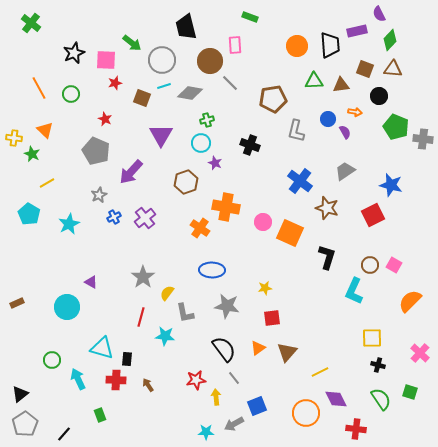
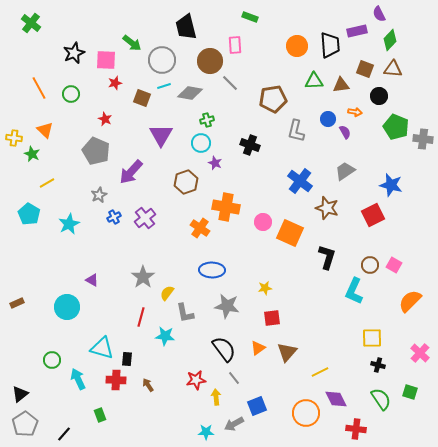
purple triangle at (91, 282): moved 1 px right, 2 px up
